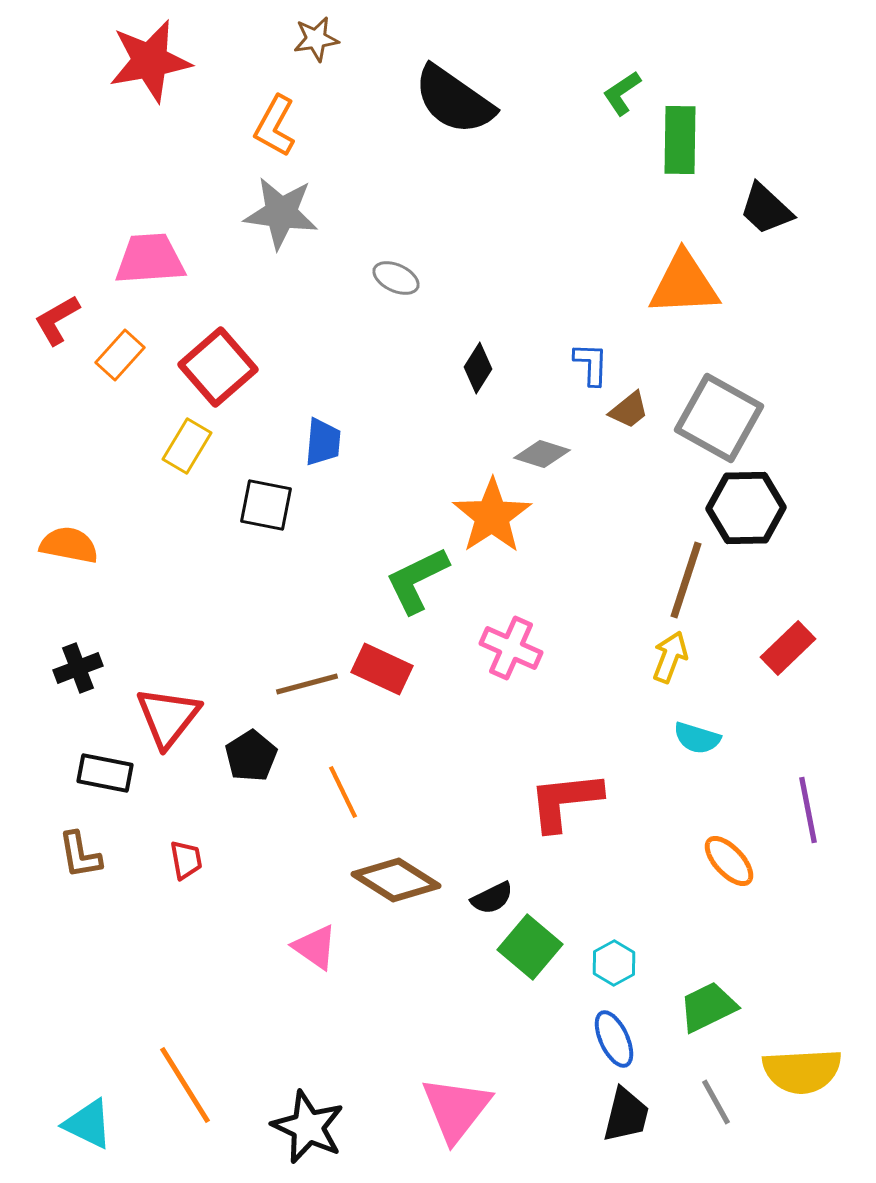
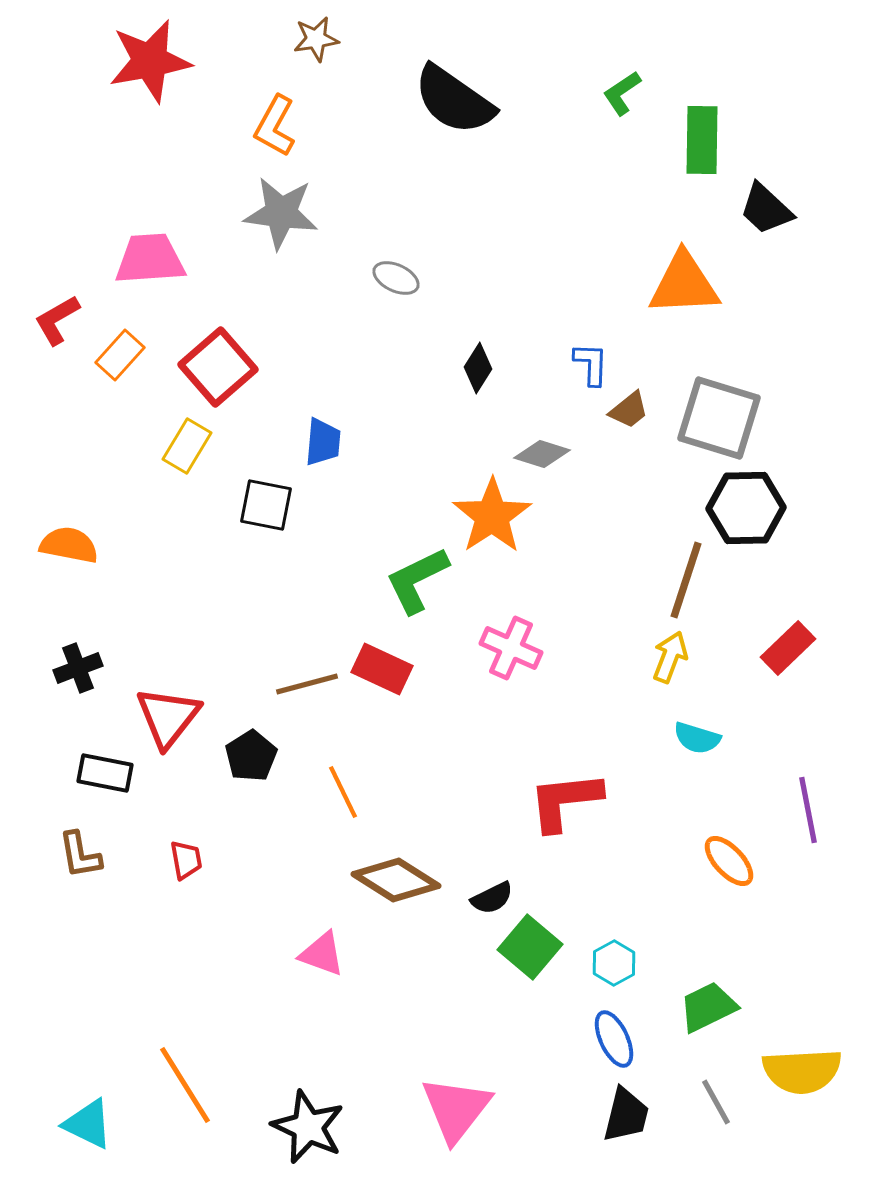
green rectangle at (680, 140): moved 22 px right
gray square at (719, 418): rotated 12 degrees counterclockwise
pink triangle at (315, 947): moved 7 px right, 7 px down; rotated 15 degrees counterclockwise
